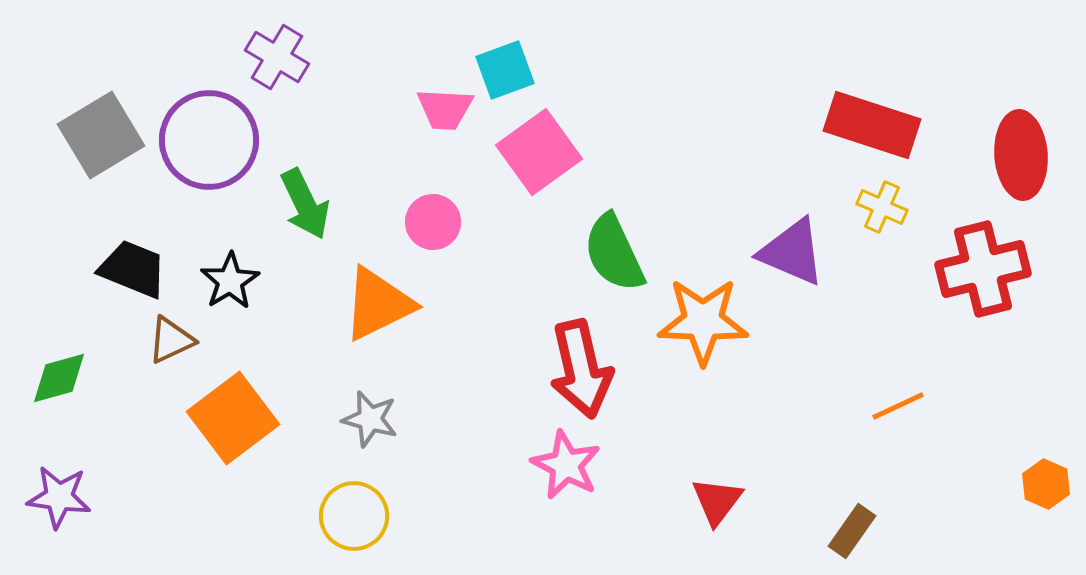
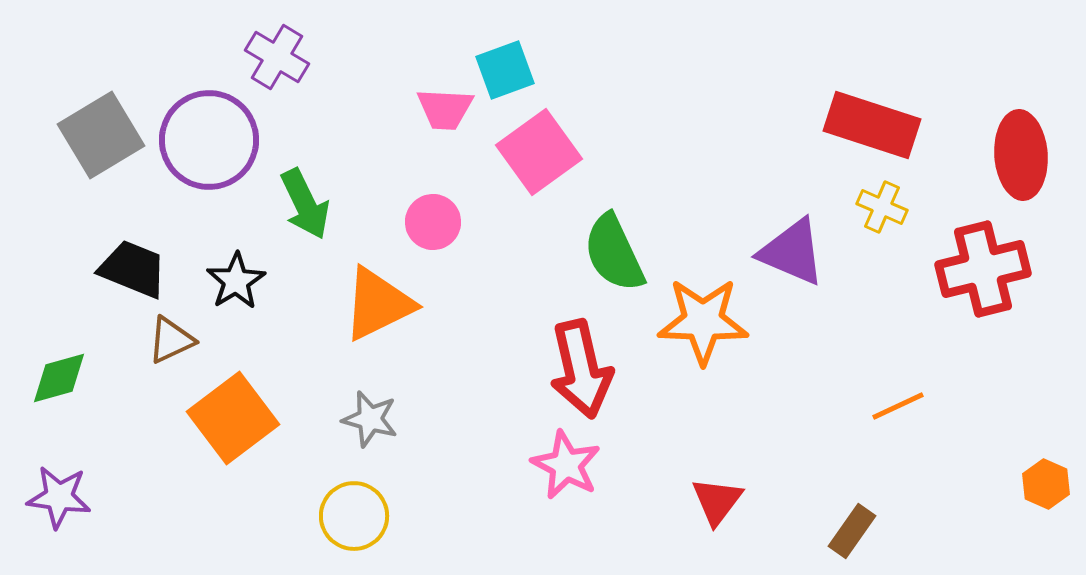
black star: moved 6 px right
